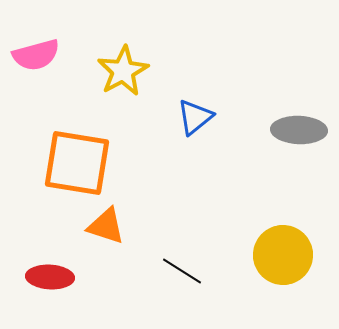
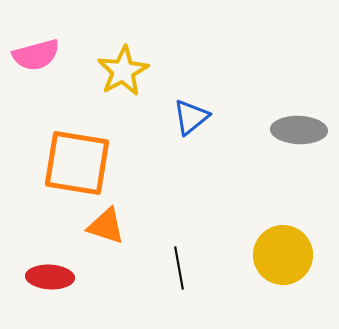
blue triangle: moved 4 px left
black line: moved 3 px left, 3 px up; rotated 48 degrees clockwise
